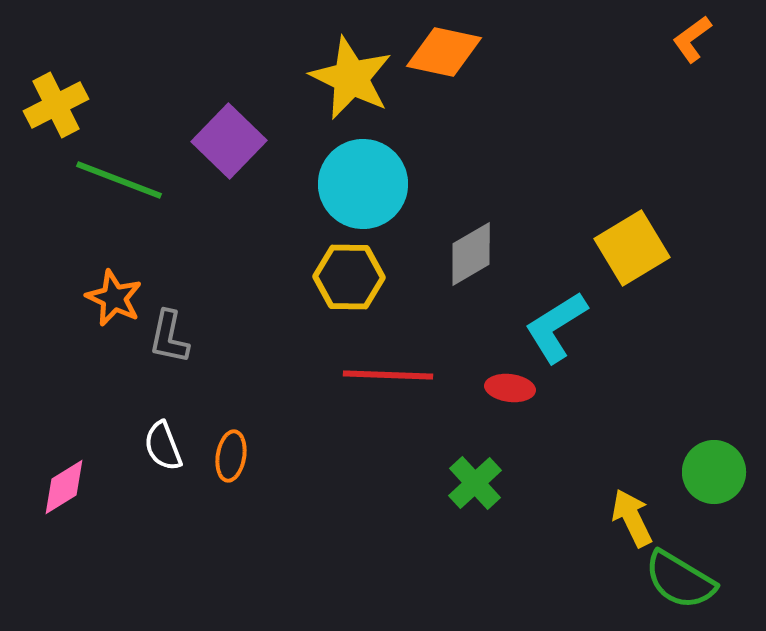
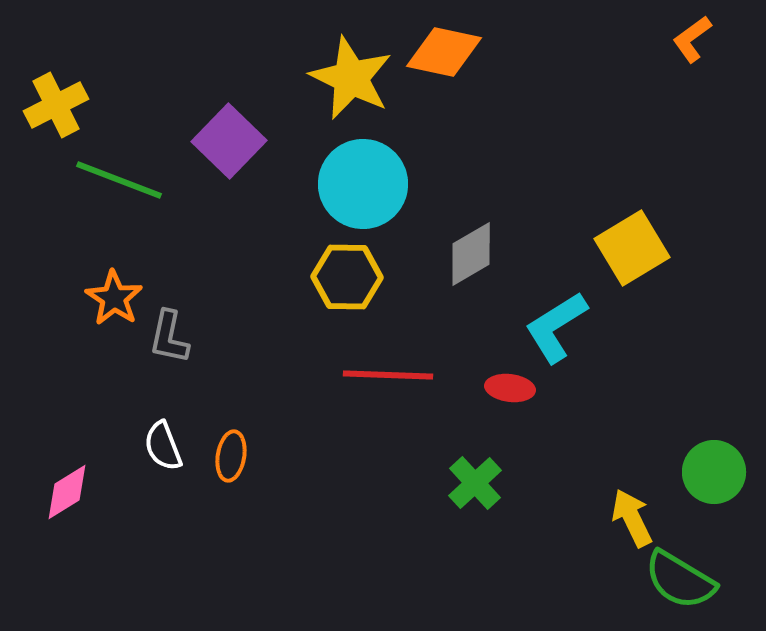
yellow hexagon: moved 2 px left
orange star: rotated 8 degrees clockwise
pink diamond: moved 3 px right, 5 px down
